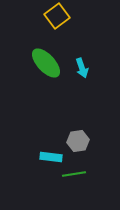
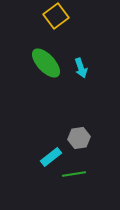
yellow square: moved 1 px left
cyan arrow: moved 1 px left
gray hexagon: moved 1 px right, 3 px up
cyan rectangle: rotated 45 degrees counterclockwise
